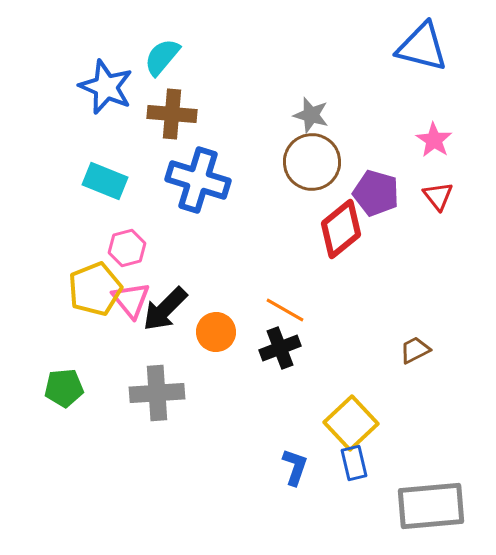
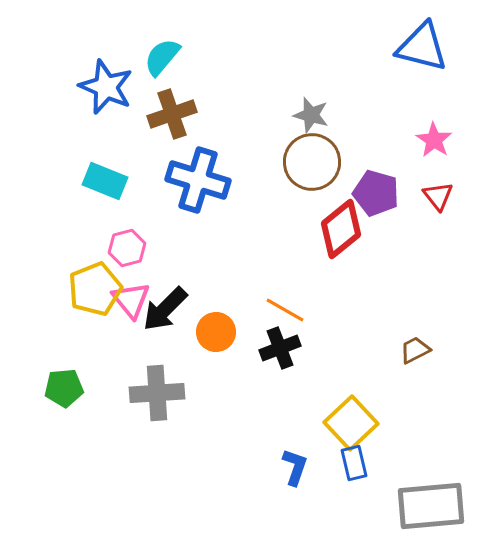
brown cross: rotated 24 degrees counterclockwise
